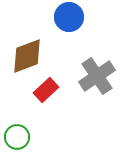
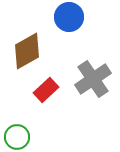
brown diamond: moved 5 px up; rotated 9 degrees counterclockwise
gray cross: moved 4 px left, 3 px down
